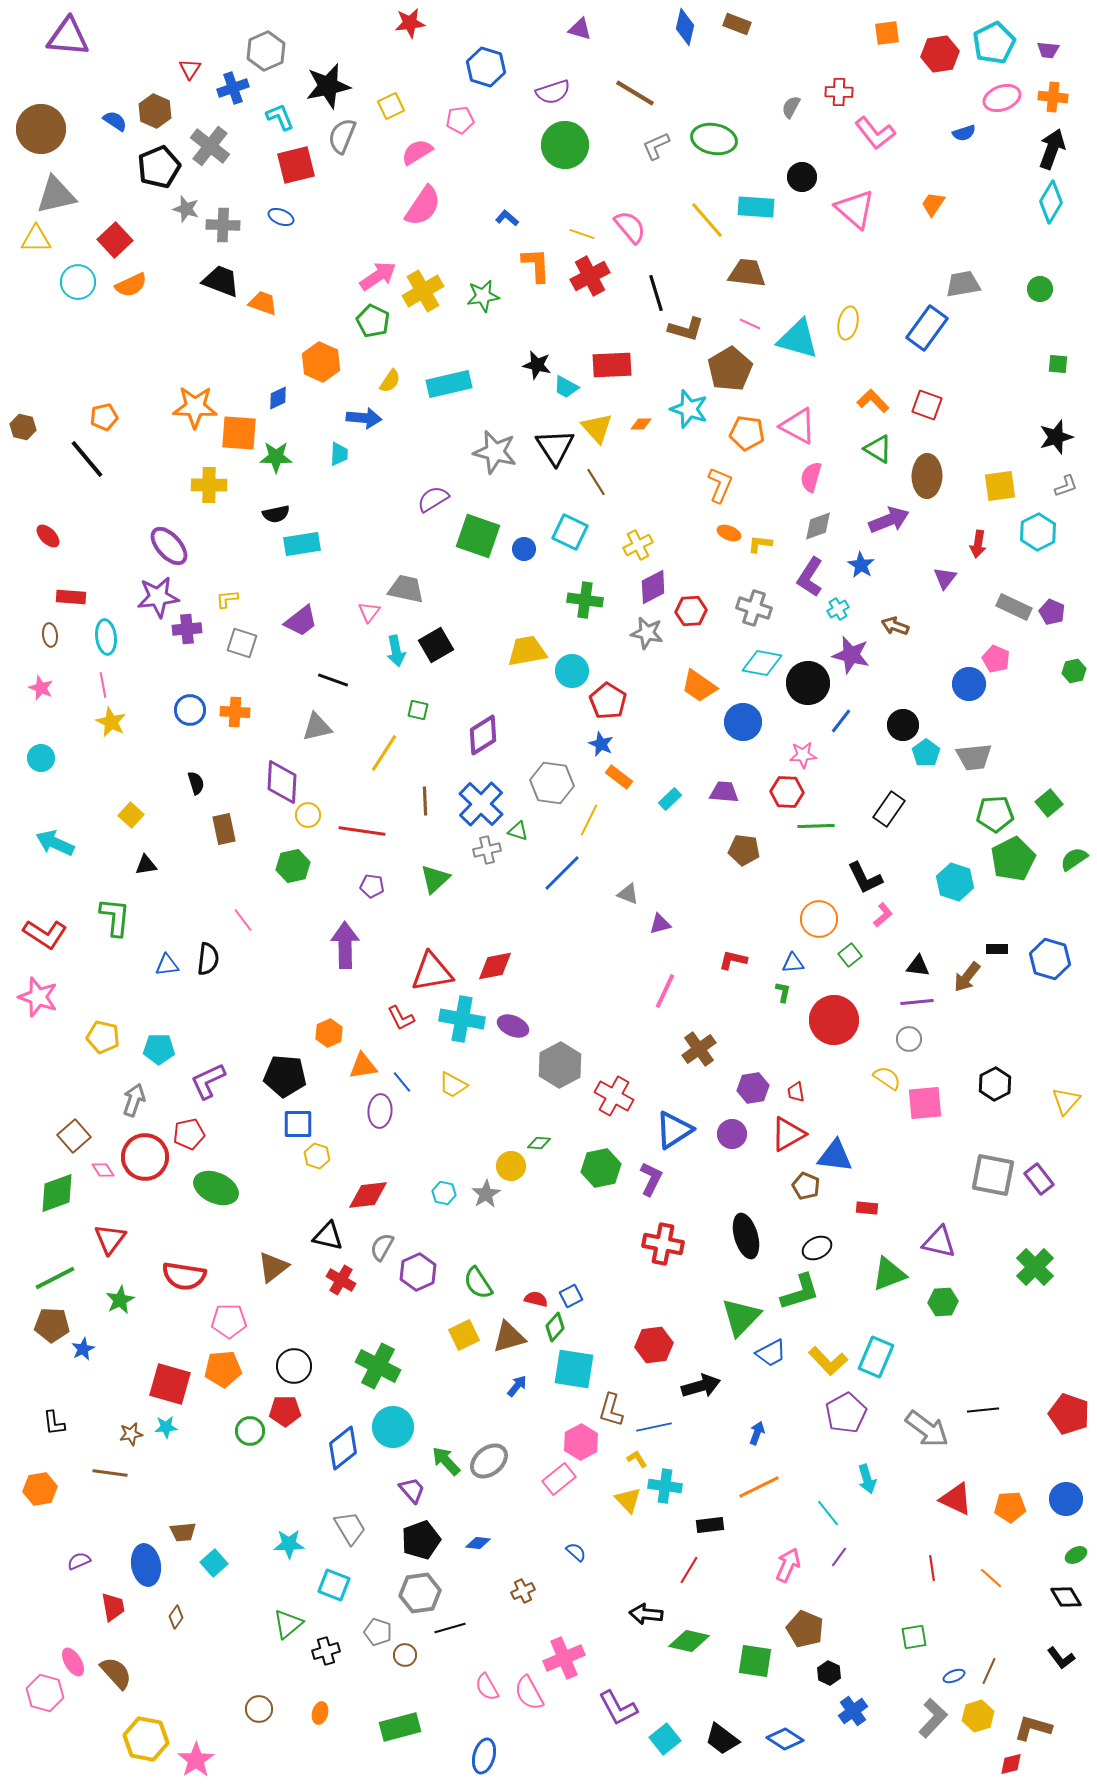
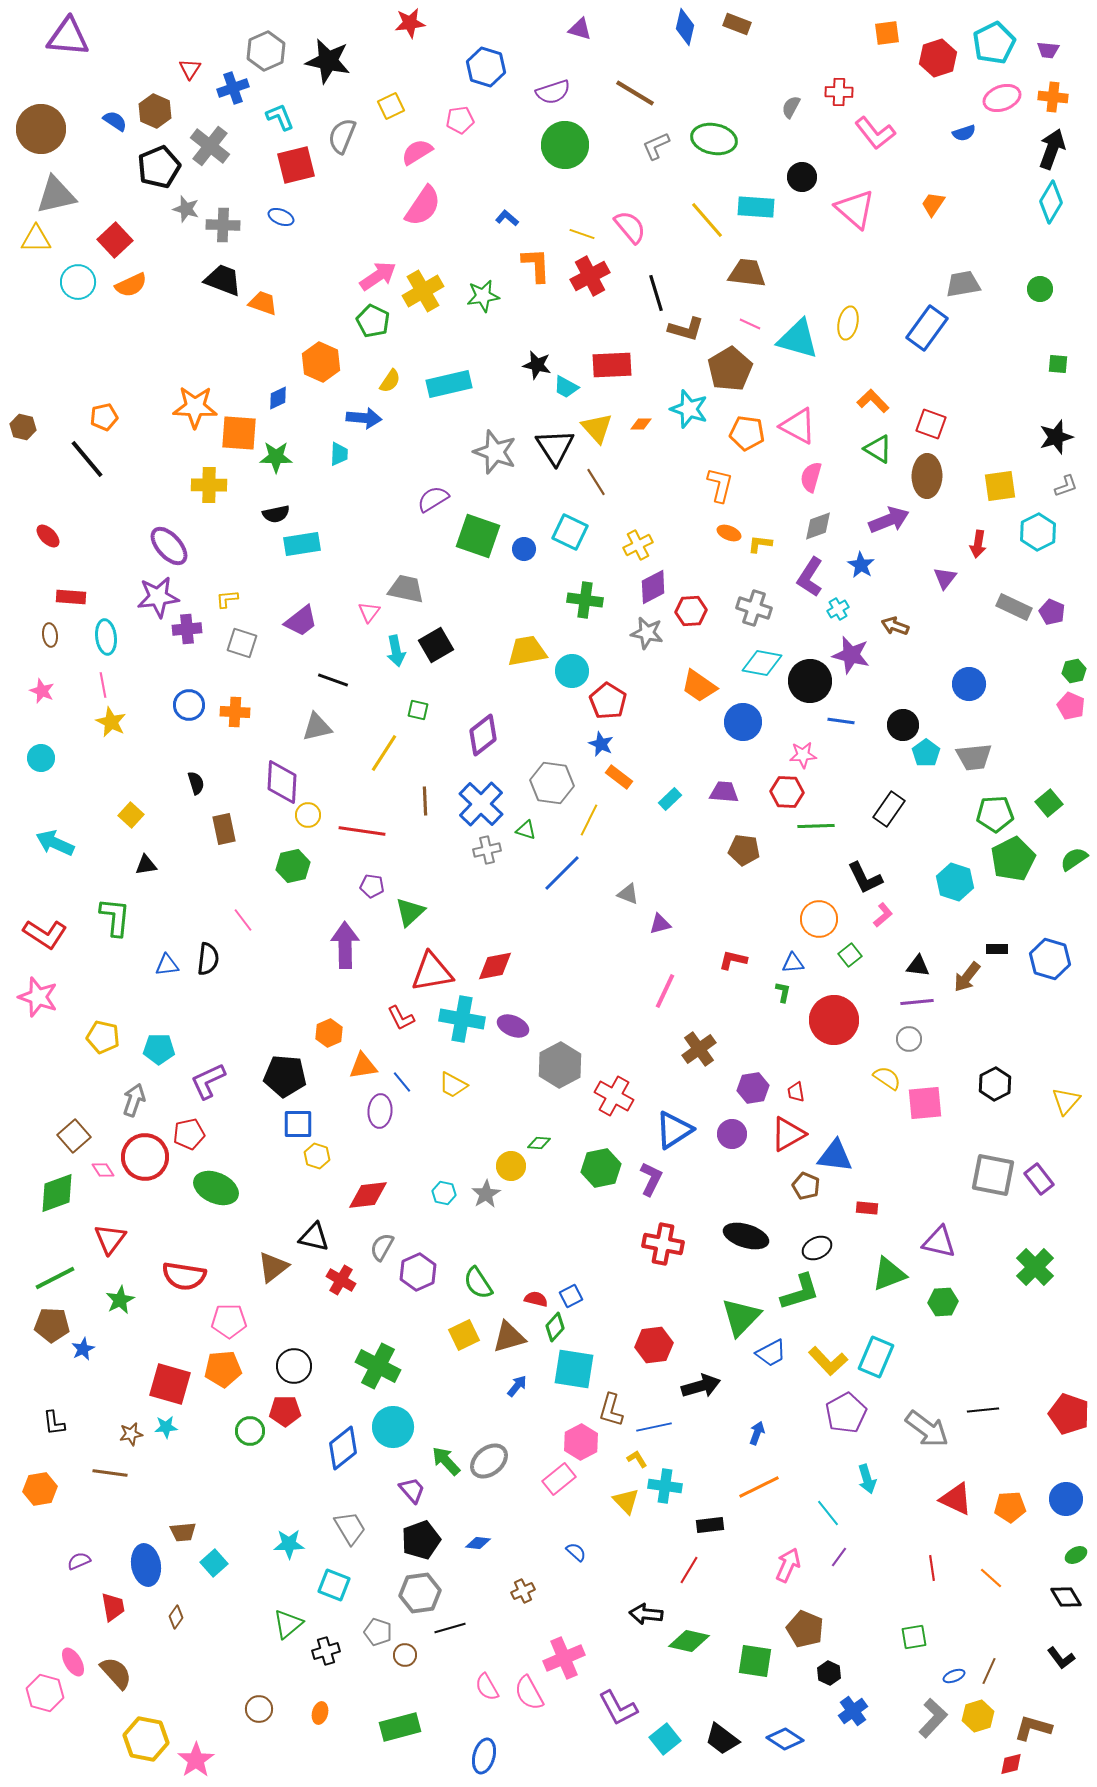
red hexagon at (940, 54): moved 2 px left, 4 px down; rotated 9 degrees counterclockwise
black star at (328, 86): moved 25 px up; rotated 24 degrees clockwise
black trapezoid at (221, 281): moved 2 px right, 1 px up
red square at (927, 405): moved 4 px right, 19 px down
gray star at (495, 452): rotated 6 degrees clockwise
orange L-shape at (720, 485): rotated 9 degrees counterclockwise
pink pentagon at (996, 659): moved 75 px right, 47 px down
black circle at (808, 683): moved 2 px right, 2 px up
pink star at (41, 688): moved 1 px right, 3 px down
blue circle at (190, 710): moved 1 px left, 5 px up
blue line at (841, 721): rotated 60 degrees clockwise
purple diamond at (483, 735): rotated 6 degrees counterclockwise
green triangle at (518, 831): moved 8 px right, 1 px up
green triangle at (435, 879): moved 25 px left, 33 px down
black triangle at (328, 1236): moved 14 px left, 1 px down
black ellipse at (746, 1236): rotated 57 degrees counterclockwise
yellow triangle at (628, 1500): moved 2 px left, 1 px down
